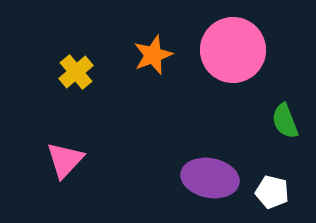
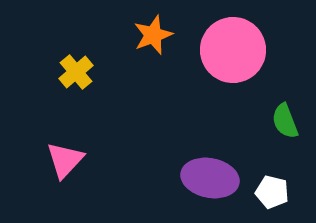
orange star: moved 20 px up
